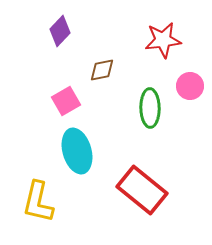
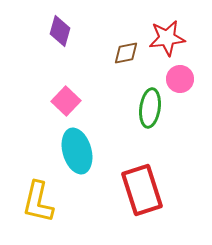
purple diamond: rotated 28 degrees counterclockwise
red star: moved 4 px right, 2 px up
brown diamond: moved 24 px right, 17 px up
pink circle: moved 10 px left, 7 px up
pink square: rotated 16 degrees counterclockwise
green ellipse: rotated 9 degrees clockwise
red rectangle: rotated 33 degrees clockwise
